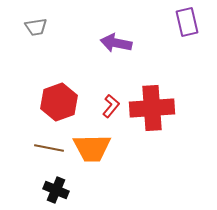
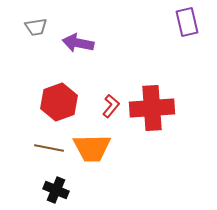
purple arrow: moved 38 px left
